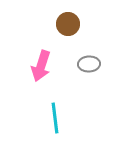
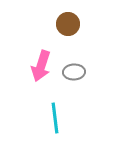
gray ellipse: moved 15 px left, 8 px down
